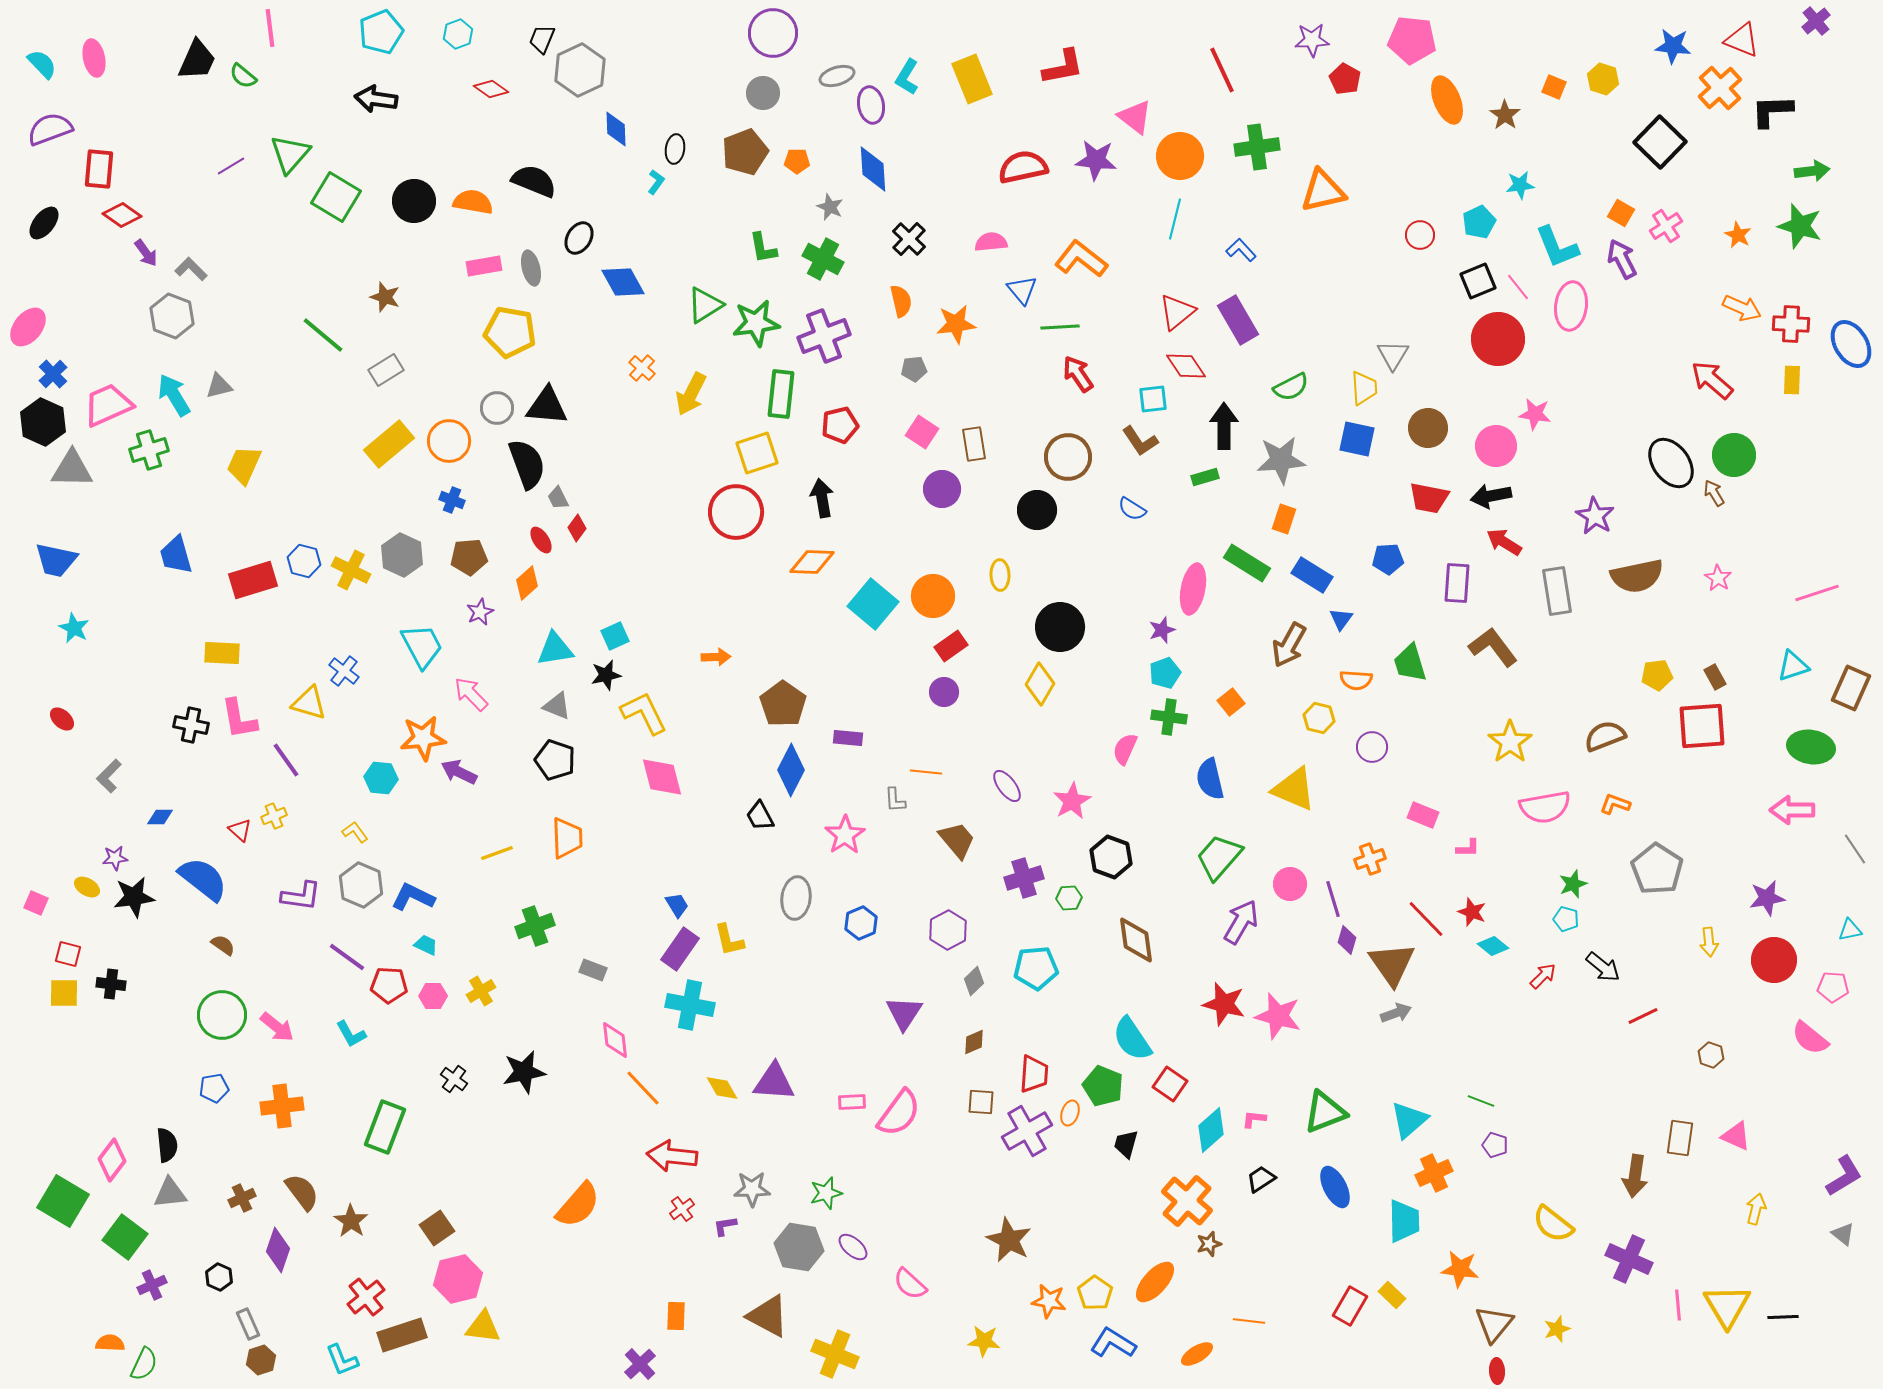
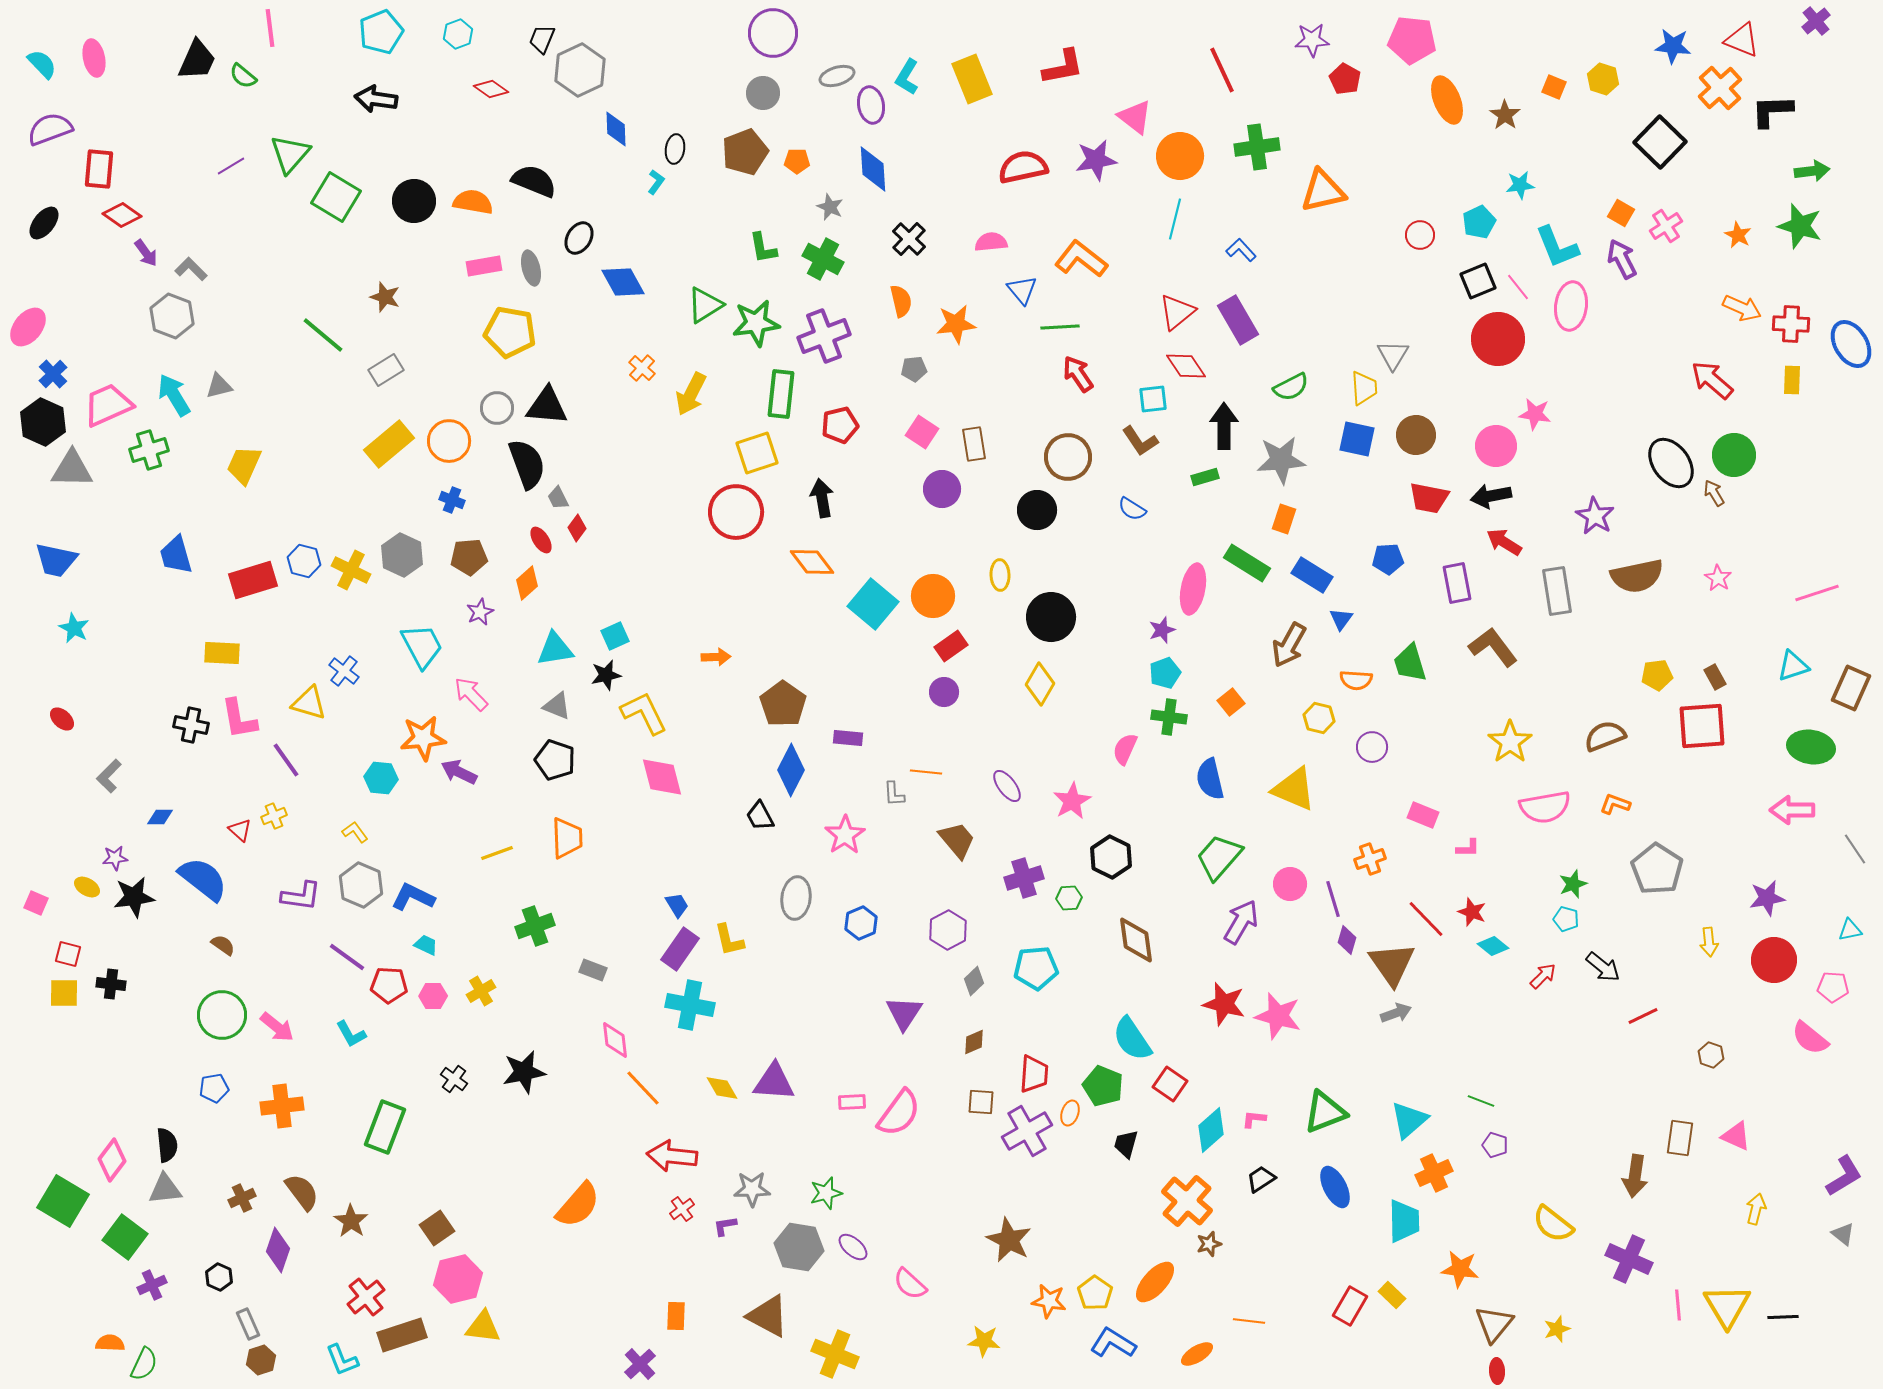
purple star at (1096, 160): rotated 15 degrees counterclockwise
brown circle at (1428, 428): moved 12 px left, 7 px down
orange diamond at (812, 562): rotated 51 degrees clockwise
purple rectangle at (1457, 583): rotated 15 degrees counterclockwise
black circle at (1060, 627): moved 9 px left, 10 px up
gray L-shape at (895, 800): moved 1 px left, 6 px up
black hexagon at (1111, 857): rotated 6 degrees clockwise
gray triangle at (170, 1193): moved 5 px left, 4 px up
